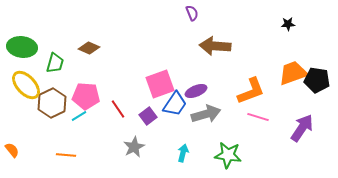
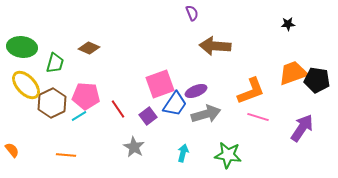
gray star: rotated 15 degrees counterclockwise
